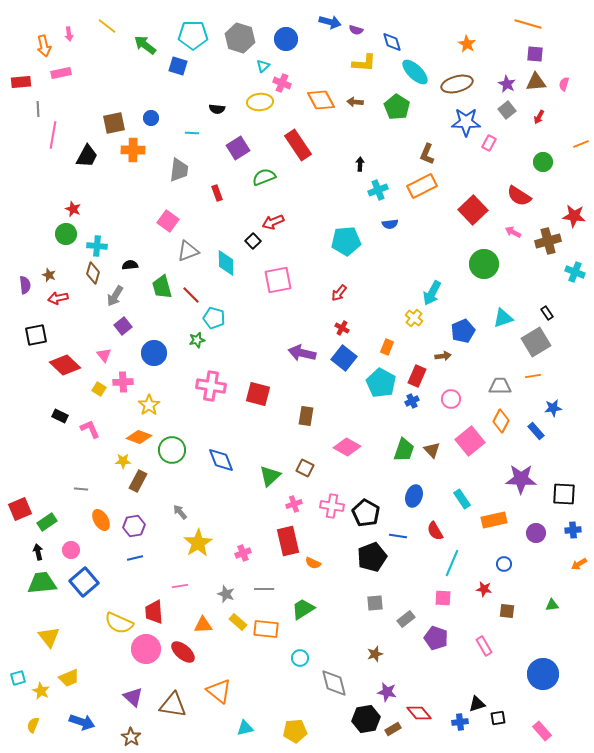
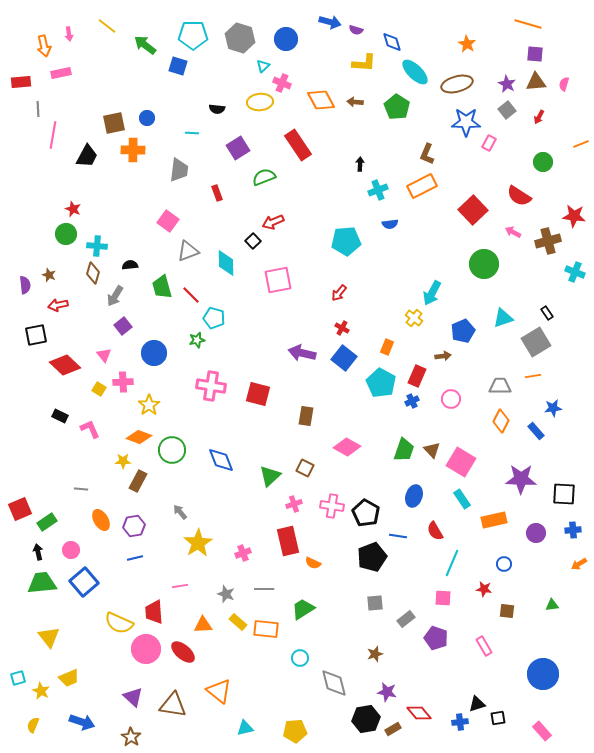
blue circle at (151, 118): moved 4 px left
red arrow at (58, 298): moved 7 px down
pink square at (470, 441): moved 9 px left, 21 px down; rotated 20 degrees counterclockwise
